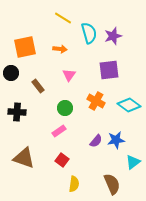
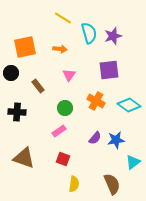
purple semicircle: moved 1 px left, 3 px up
red square: moved 1 px right, 1 px up; rotated 16 degrees counterclockwise
